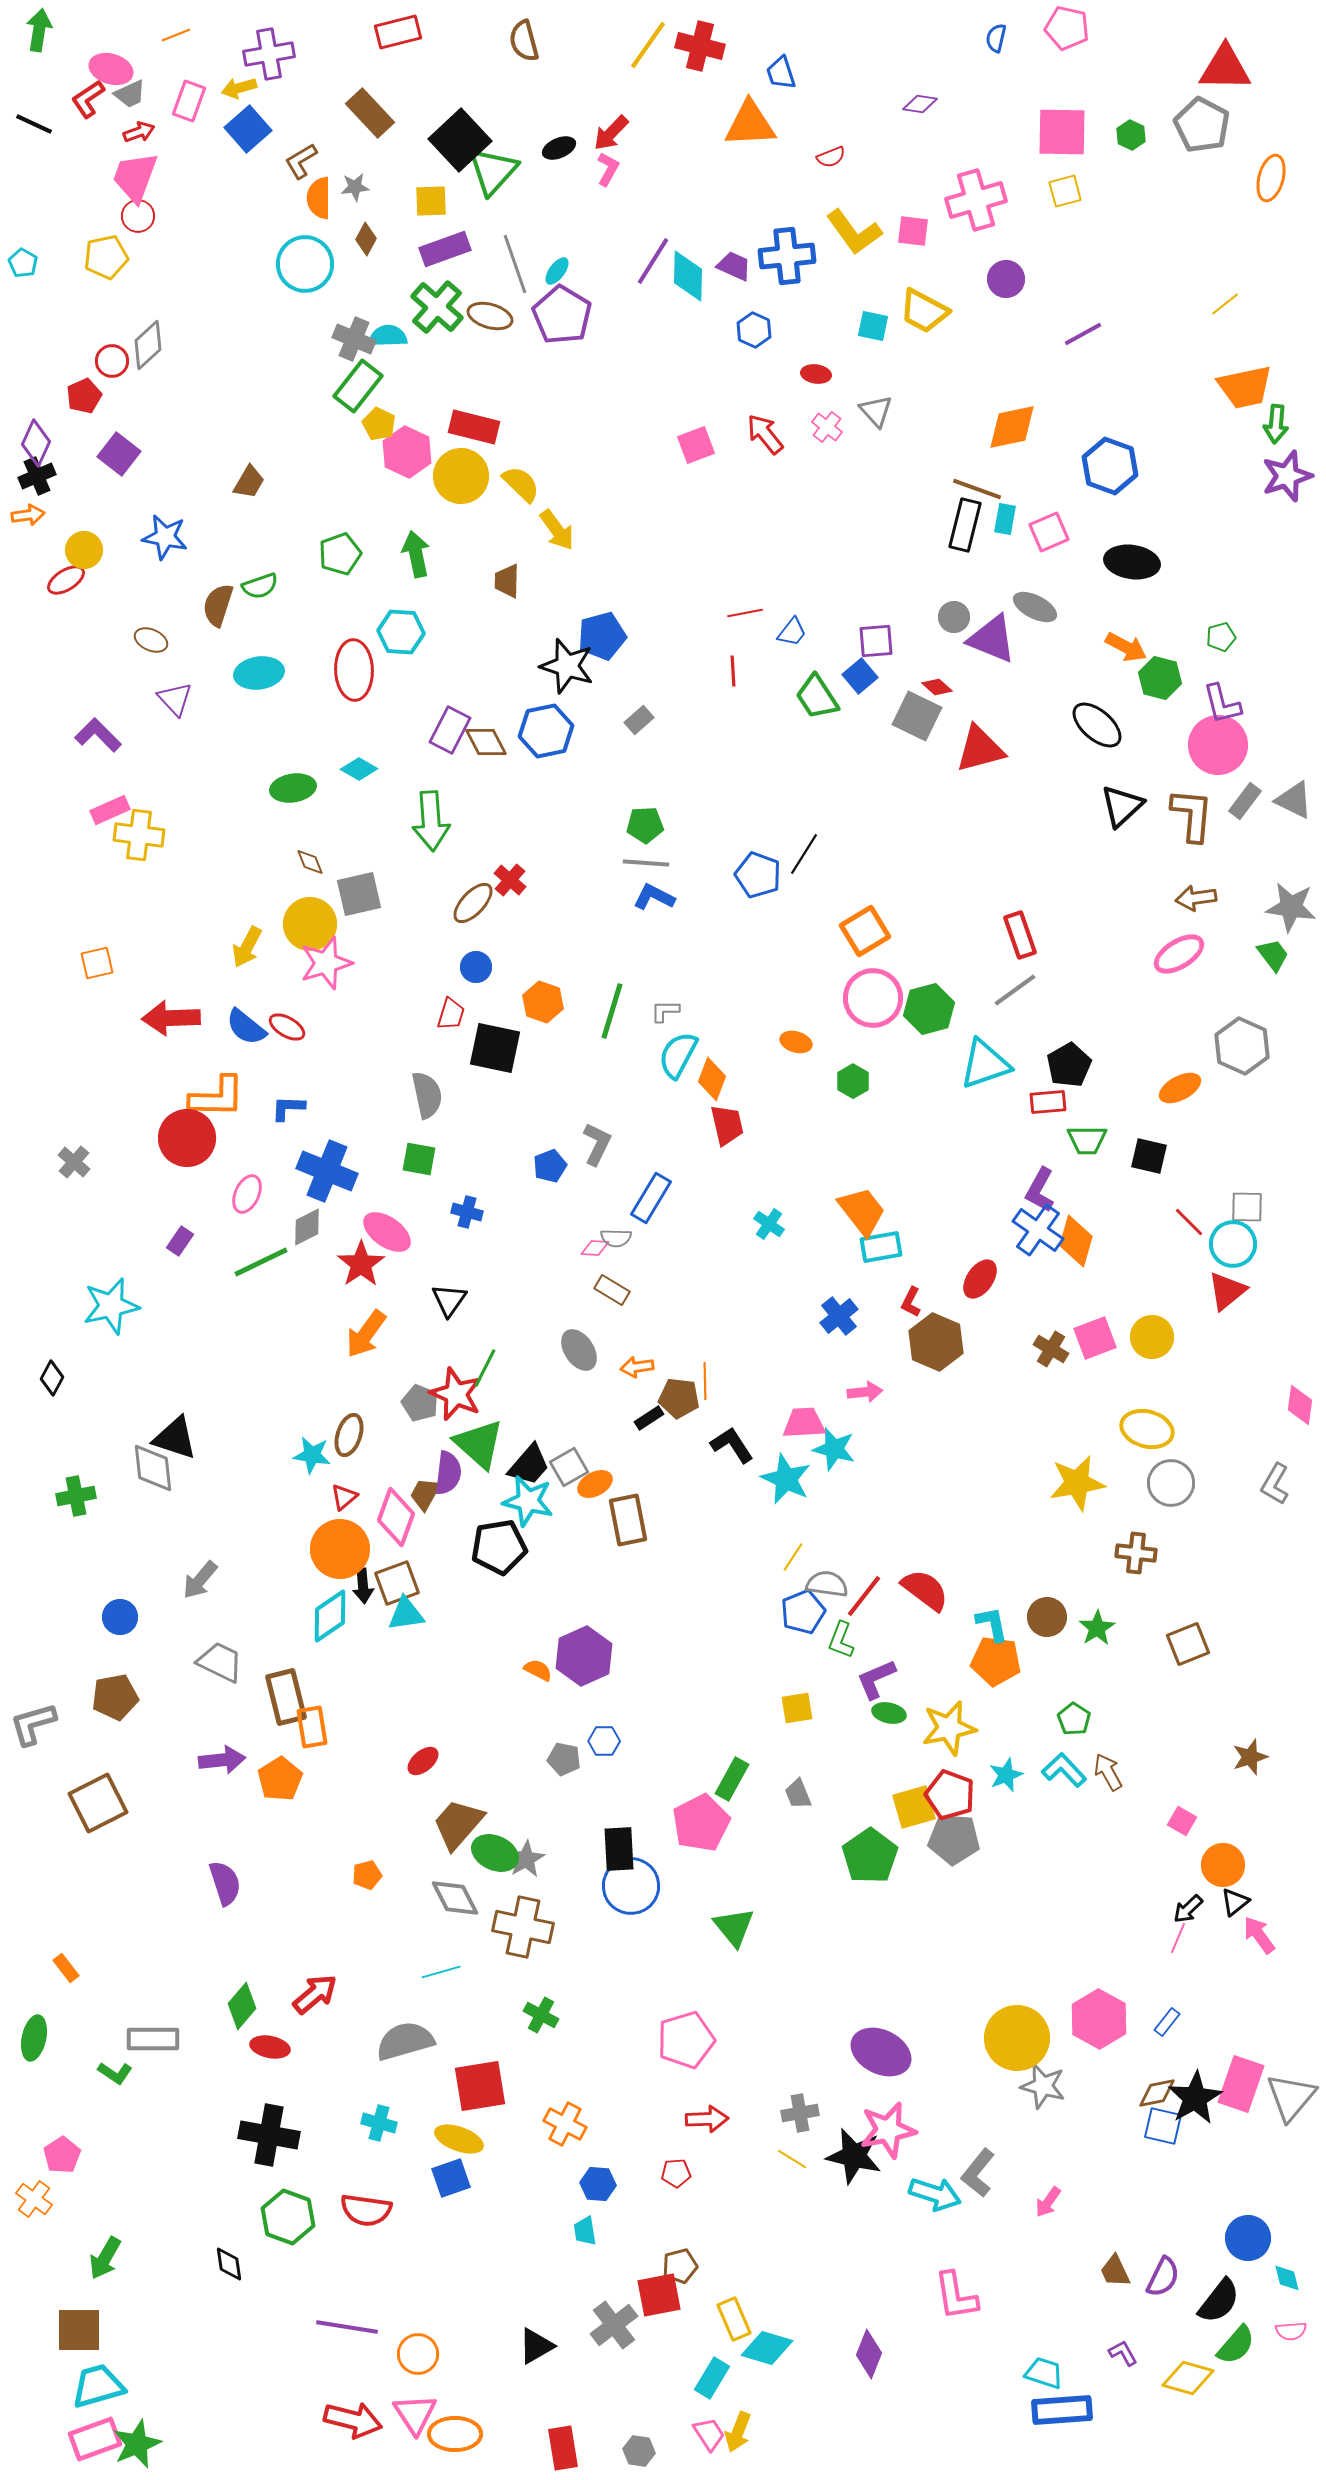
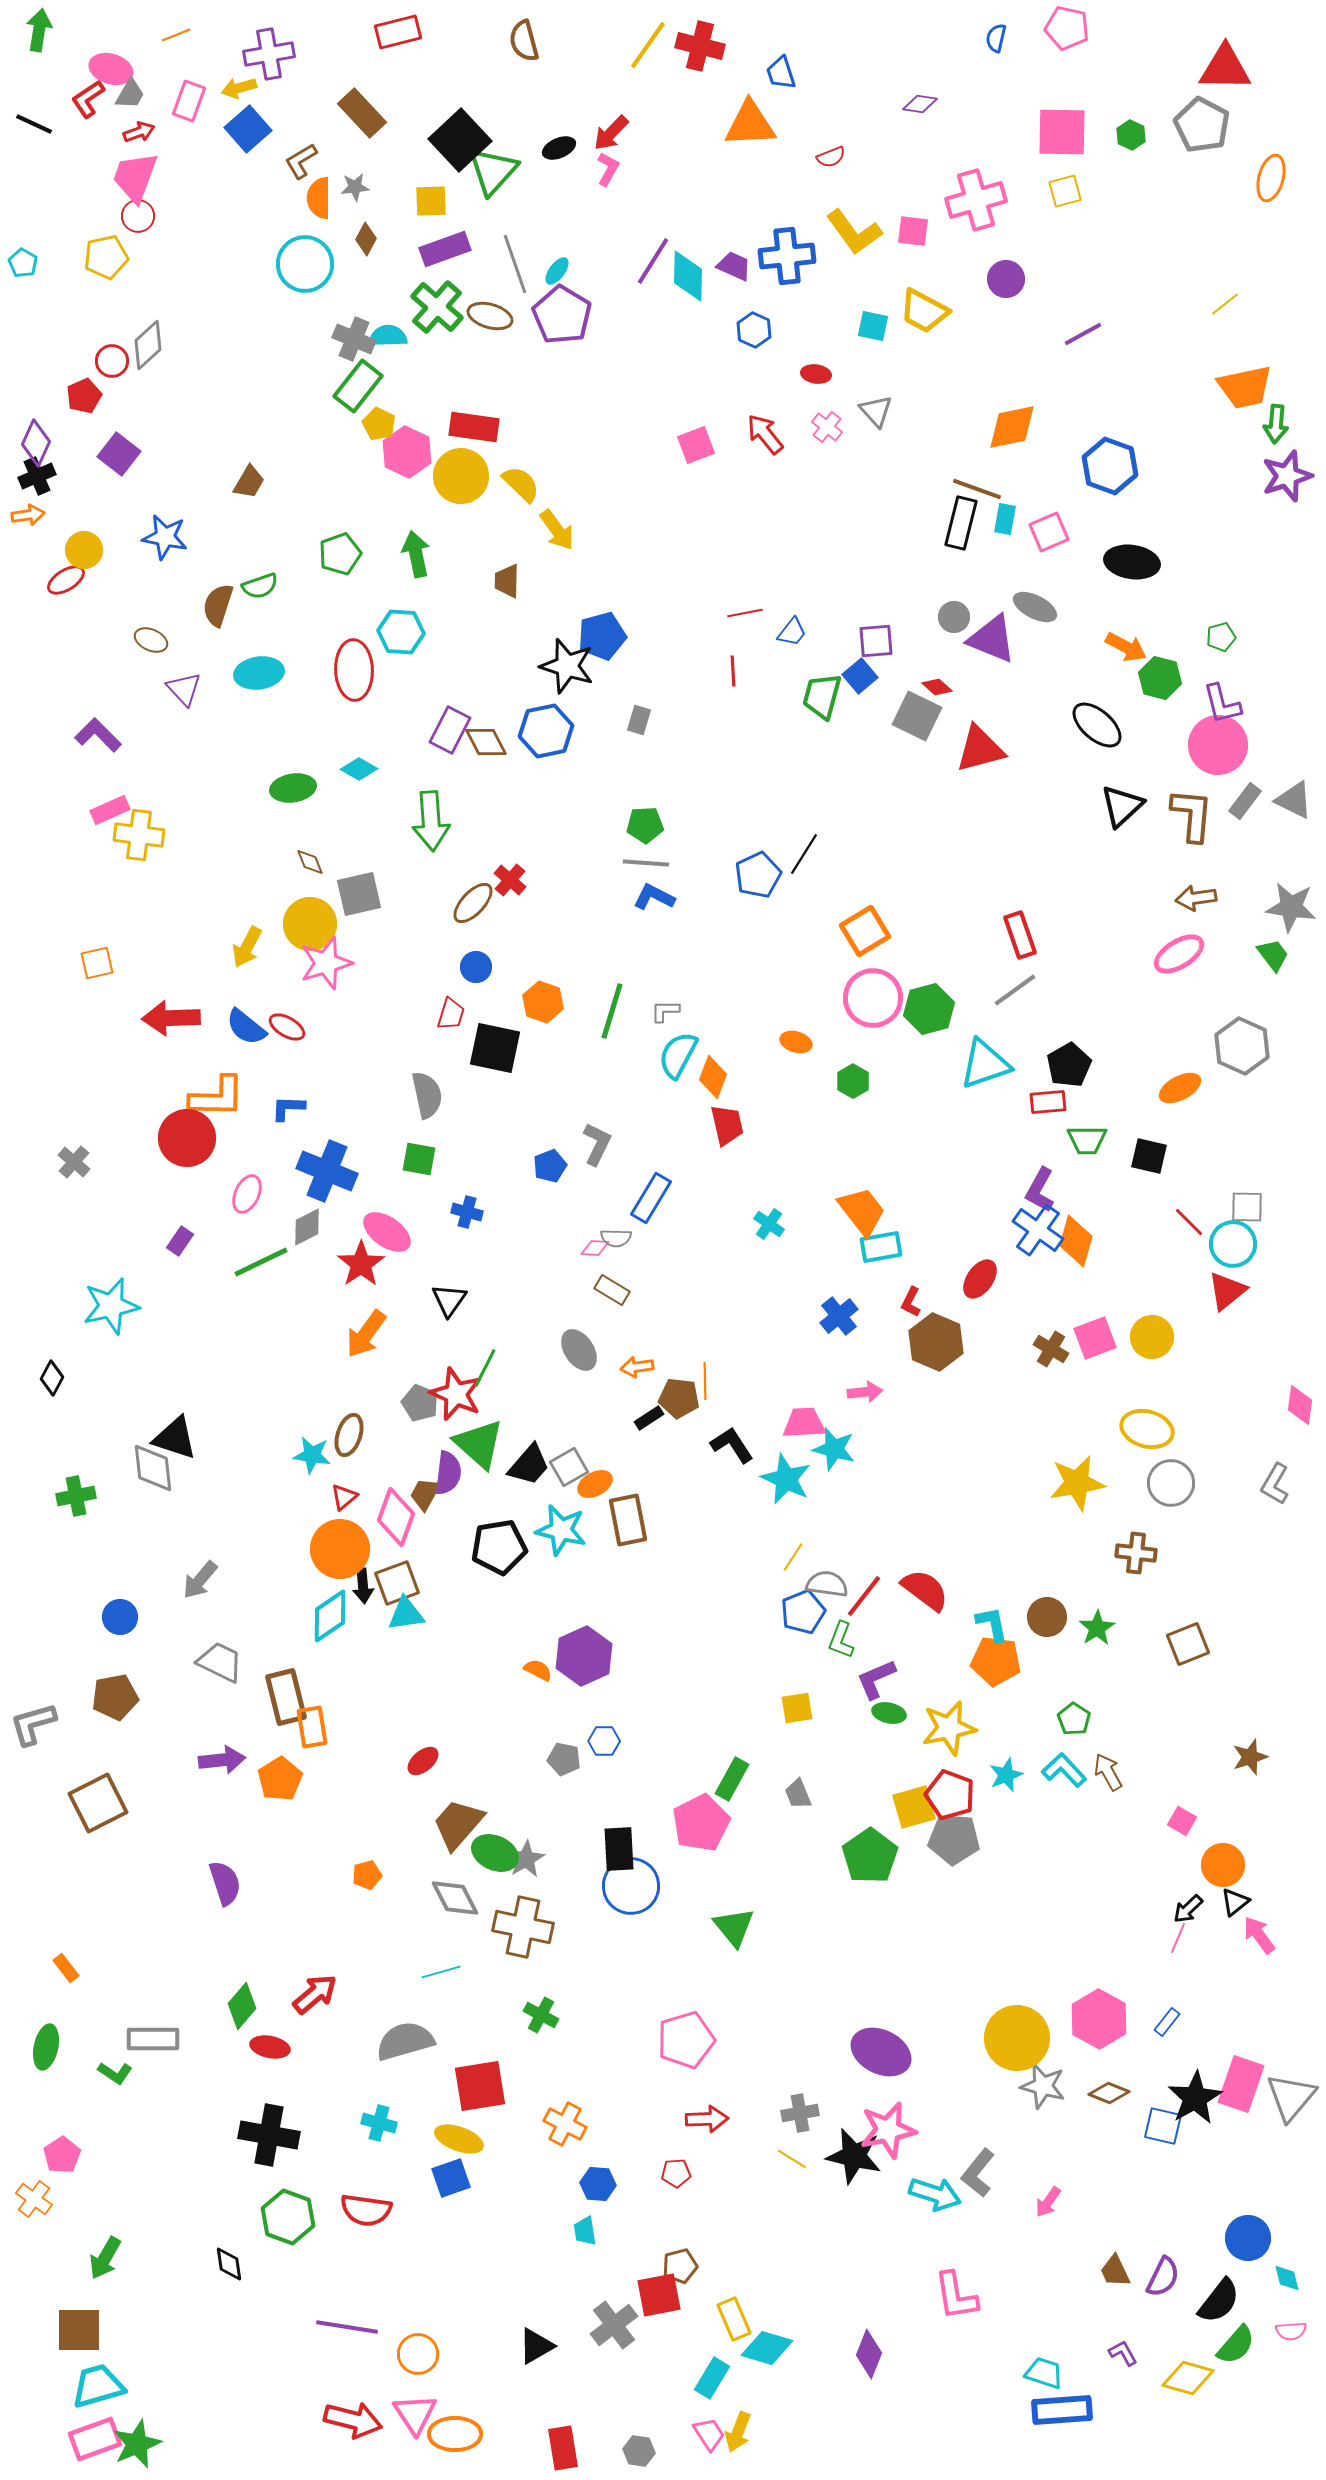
gray trapezoid at (130, 94): rotated 36 degrees counterclockwise
brown rectangle at (370, 113): moved 8 px left
red rectangle at (474, 427): rotated 6 degrees counterclockwise
black rectangle at (965, 525): moved 4 px left, 2 px up
green trapezoid at (817, 697): moved 5 px right, 1 px up; rotated 48 degrees clockwise
purple triangle at (175, 699): moved 9 px right, 10 px up
gray rectangle at (639, 720): rotated 32 degrees counterclockwise
blue pentagon at (758, 875): rotated 27 degrees clockwise
orange diamond at (712, 1079): moved 1 px right, 2 px up
cyan star at (528, 1501): moved 33 px right, 29 px down
green ellipse at (34, 2038): moved 12 px right, 9 px down
brown diamond at (1157, 2093): moved 48 px left; rotated 33 degrees clockwise
